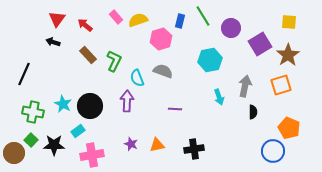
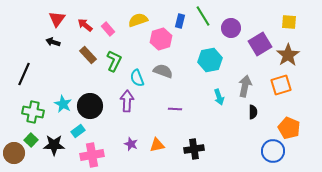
pink rectangle: moved 8 px left, 12 px down
